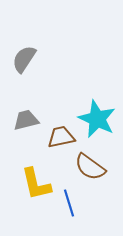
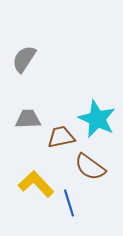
gray trapezoid: moved 2 px right, 1 px up; rotated 12 degrees clockwise
yellow L-shape: rotated 150 degrees clockwise
